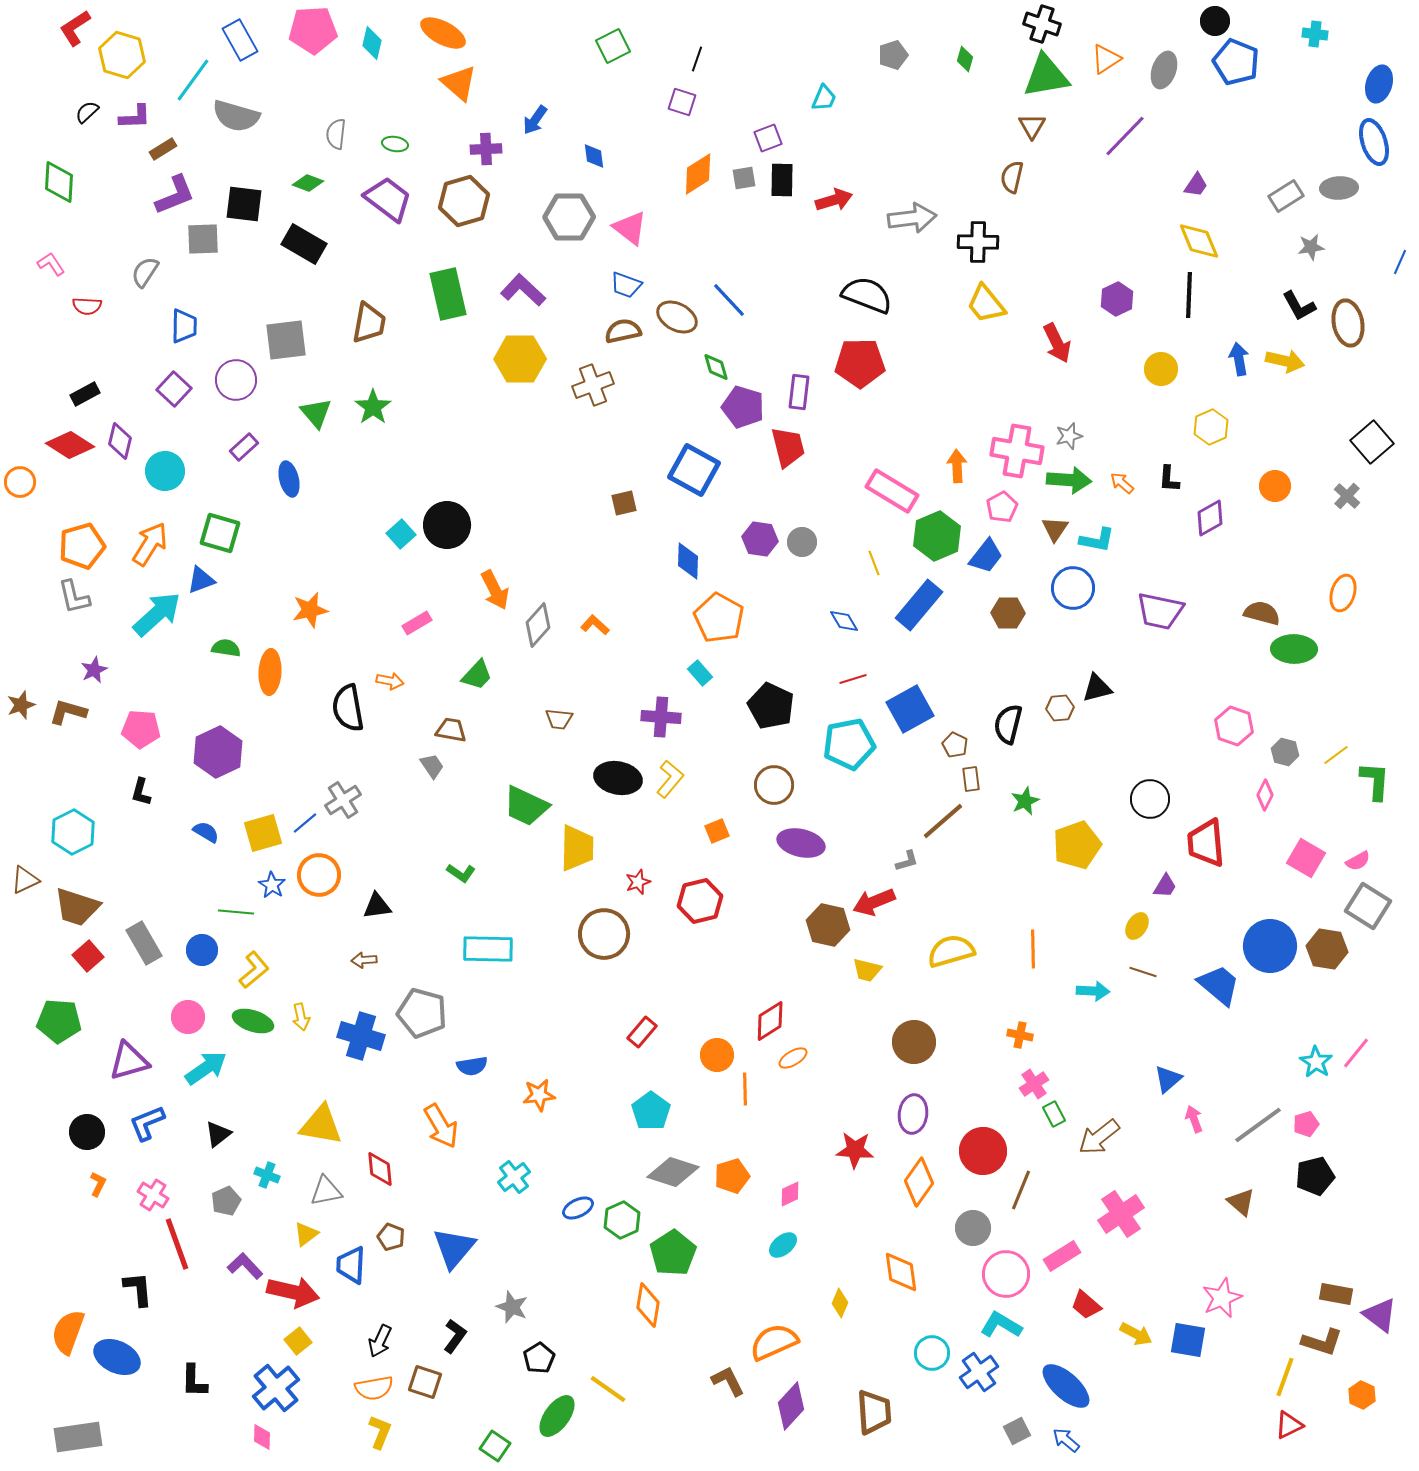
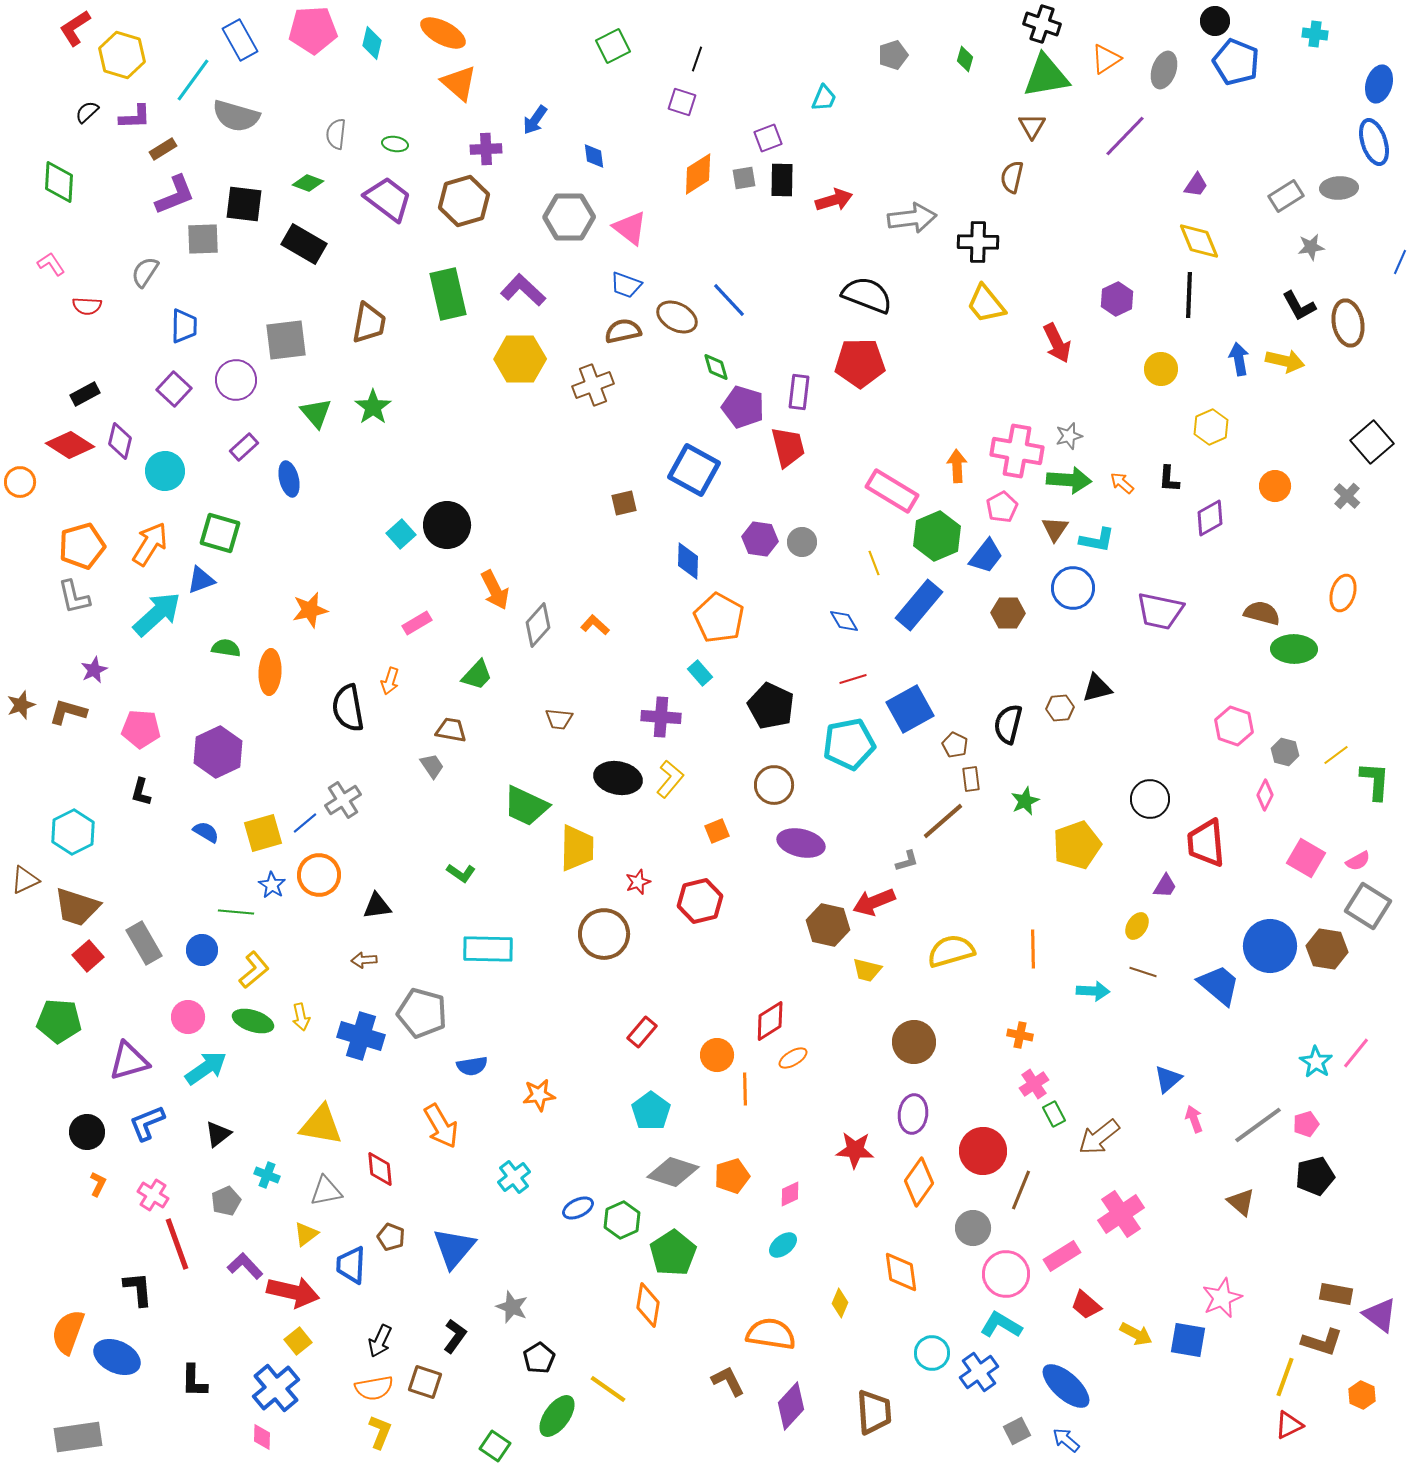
orange arrow at (390, 681): rotated 96 degrees clockwise
orange semicircle at (774, 1342): moved 3 px left, 8 px up; rotated 33 degrees clockwise
